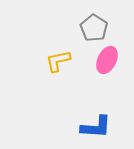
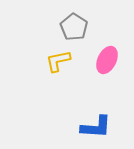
gray pentagon: moved 20 px left, 1 px up
